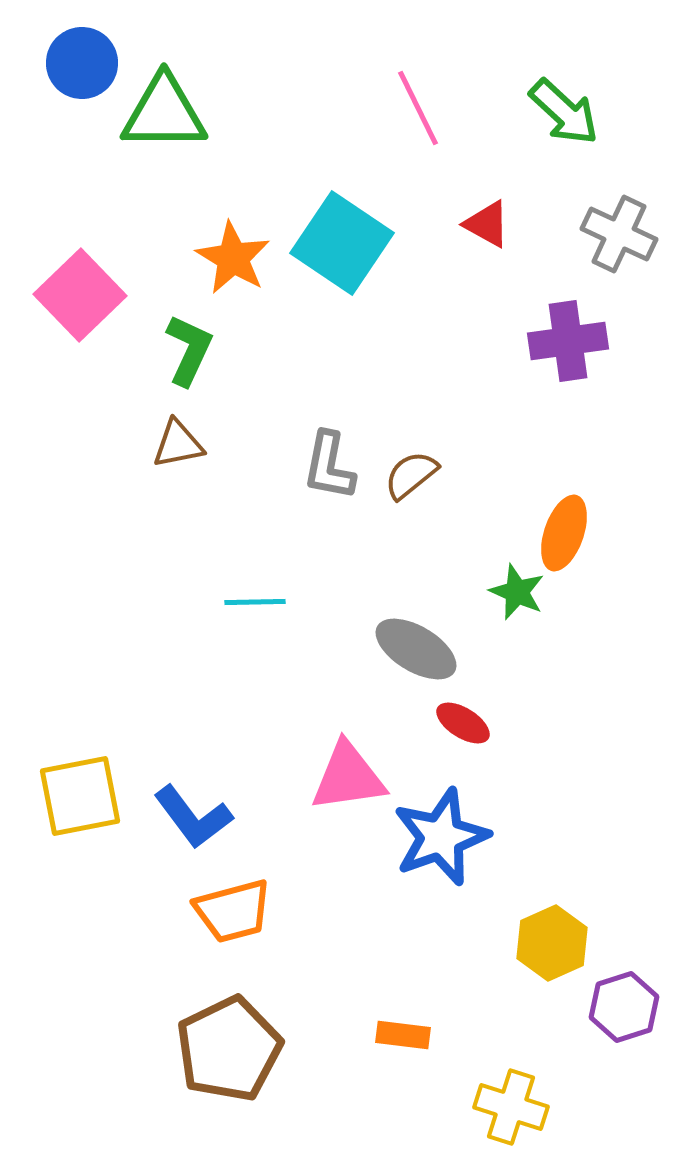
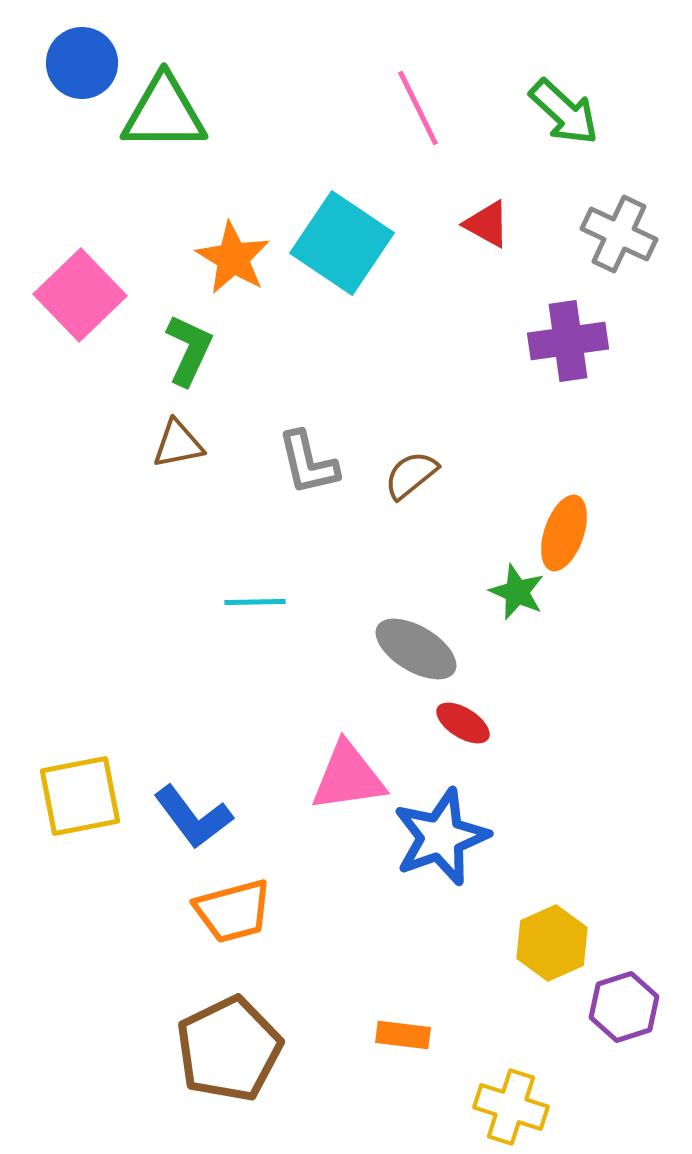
gray L-shape: moved 21 px left, 3 px up; rotated 24 degrees counterclockwise
